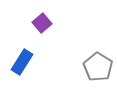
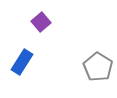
purple square: moved 1 px left, 1 px up
